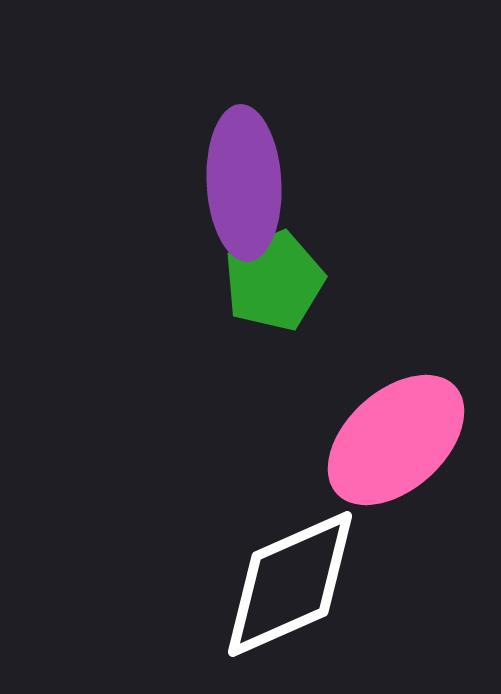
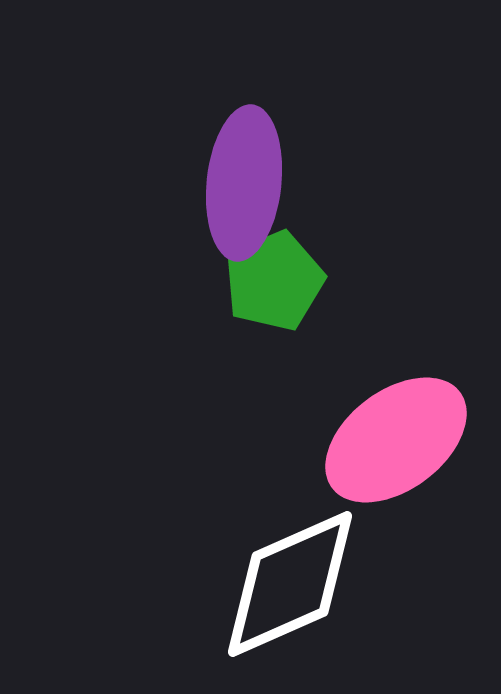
purple ellipse: rotated 9 degrees clockwise
pink ellipse: rotated 5 degrees clockwise
